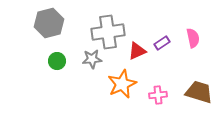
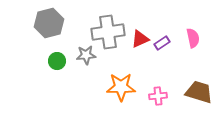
red triangle: moved 3 px right, 12 px up
gray star: moved 6 px left, 4 px up
orange star: moved 1 px left, 3 px down; rotated 24 degrees clockwise
pink cross: moved 1 px down
